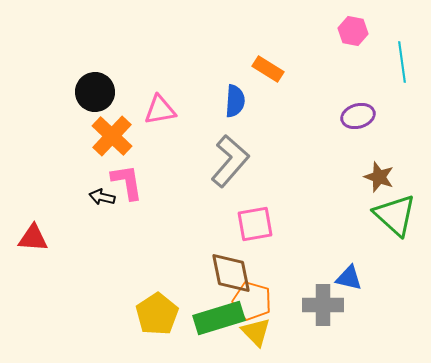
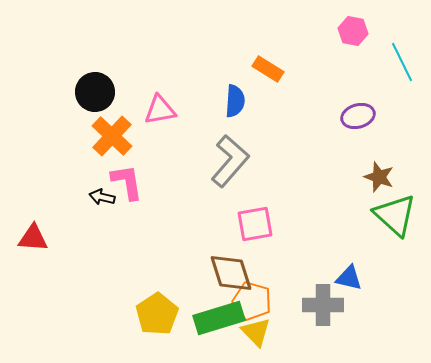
cyan line: rotated 18 degrees counterclockwise
brown diamond: rotated 6 degrees counterclockwise
